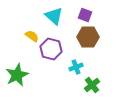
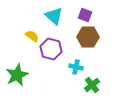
cyan cross: rotated 32 degrees clockwise
